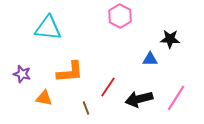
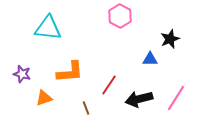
black star: rotated 24 degrees counterclockwise
red line: moved 1 px right, 2 px up
orange triangle: rotated 30 degrees counterclockwise
